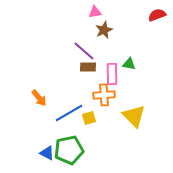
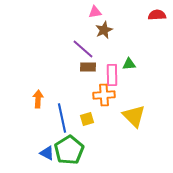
red semicircle: rotated 18 degrees clockwise
purple line: moved 1 px left, 2 px up
green triangle: rotated 16 degrees counterclockwise
pink rectangle: moved 1 px down
orange arrow: moved 1 px left, 1 px down; rotated 138 degrees counterclockwise
blue line: moved 7 px left, 5 px down; rotated 72 degrees counterclockwise
yellow square: moved 2 px left, 1 px down
green pentagon: rotated 20 degrees counterclockwise
